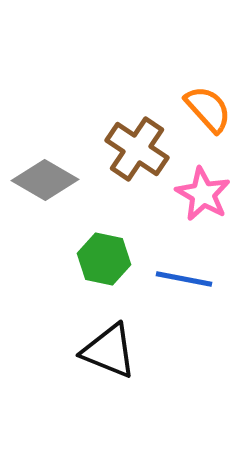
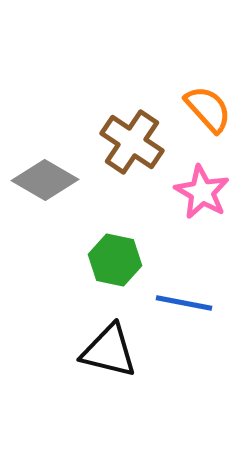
brown cross: moved 5 px left, 7 px up
pink star: moved 1 px left, 2 px up
green hexagon: moved 11 px right, 1 px down
blue line: moved 24 px down
black triangle: rotated 8 degrees counterclockwise
